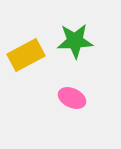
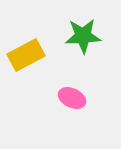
green star: moved 8 px right, 5 px up
